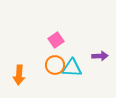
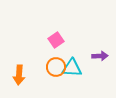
orange circle: moved 1 px right, 2 px down
